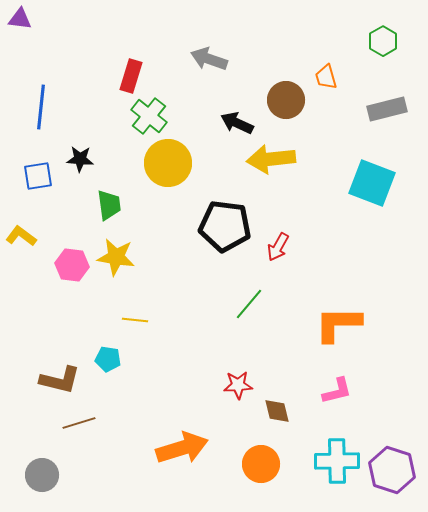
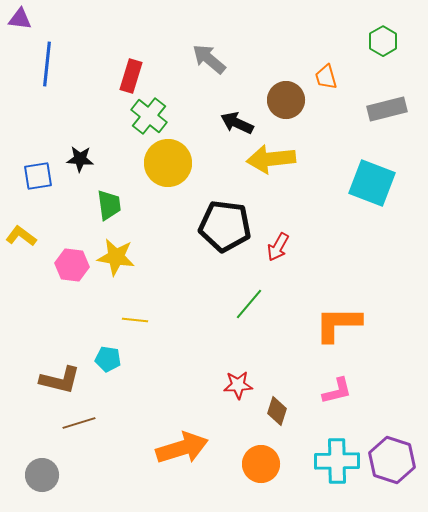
gray arrow: rotated 21 degrees clockwise
blue line: moved 6 px right, 43 px up
brown diamond: rotated 32 degrees clockwise
purple hexagon: moved 10 px up
